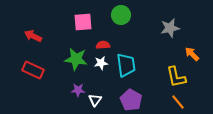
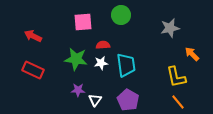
purple pentagon: moved 3 px left
